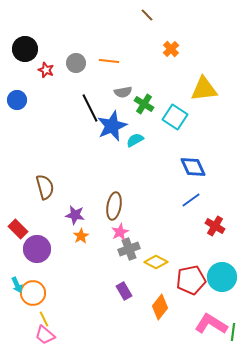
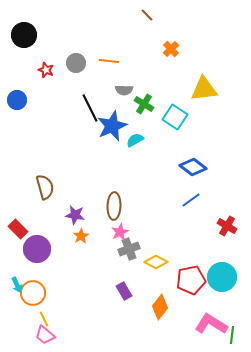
black circle: moved 1 px left, 14 px up
gray semicircle: moved 1 px right, 2 px up; rotated 12 degrees clockwise
blue diamond: rotated 28 degrees counterclockwise
brown ellipse: rotated 8 degrees counterclockwise
red cross: moved 12 px right
green line: moved 1 px left, 3 px down
